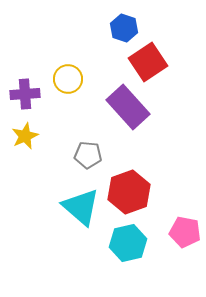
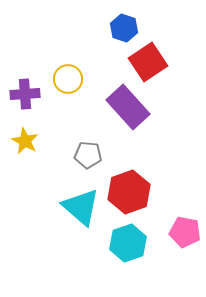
yellow star: moved 5 px down; rotated 20 degrees counterclockwise
cyan hexagon: rotated 6 degrees counterclockwise
